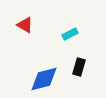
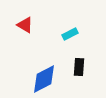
black rectangle: rotated 12 degrees counterclockwise
blue diamond: rotated 12 degrees counterclockwise
